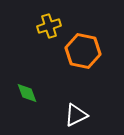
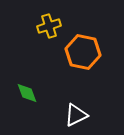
orange hexagon: moved 1 px down
